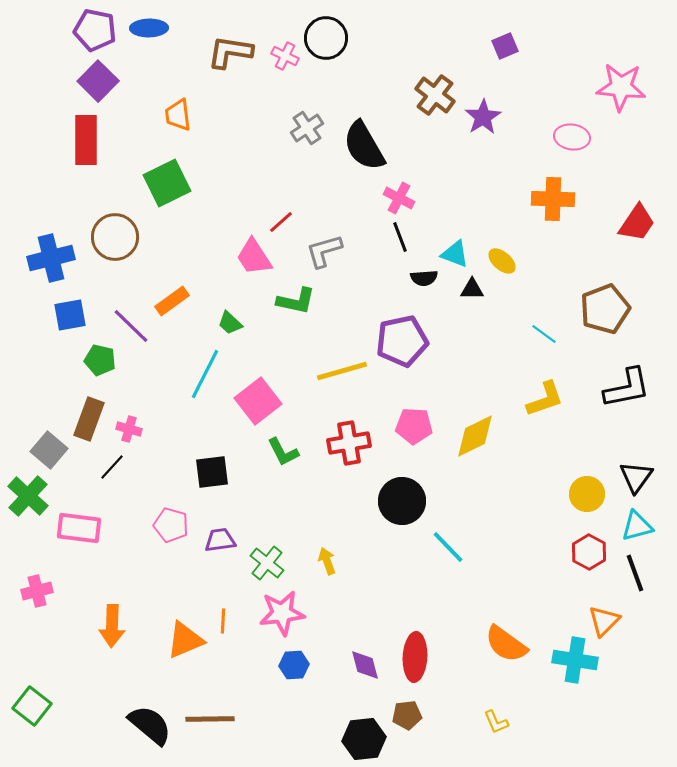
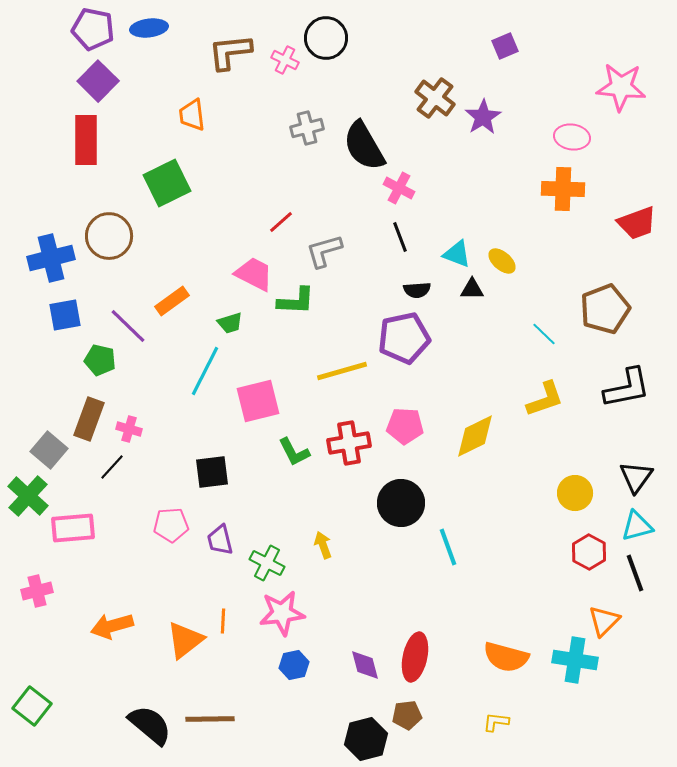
blue ellipse at (149, 28): rotated 6 degrees counterclockwise
purple pentagon at (95, 30): moved 2 px left, 1 px up
brown L-shape at (230, 52): rotated 15 degrees counterclockwise
pink cross at (285, 56): moved 4 px down
brown cross at (435, 95): moved 3 px down
orange trapezoid at (178, 115): moved 14 px right
gray cross at (307, 128): rotated 20 degrees clockwise
pink cross at (399, 198): moved 10 px up
orange cross at (553, 199): moved 10 px right, 10 px up
red trapezoid at (637, 223): rotated 36 degrees clockwise
brown circle at (115, 237): moved 6 px left, 1 px up
cyan triangle at (455, 254): moved 2 px right
pink trapezoid at (254, 257): moved 17 px down; rotated 150 degrees clockwise
black semicircle at (424, 278): moved 7 px left, 12 px down
green L-shape at (296, 301): rotated 9 degrees counterclockwise
blue square at (70, 315): moved 5 px left
green trapezoid at (230, 323): rotated 60 degrees counterclockwise
purple line at (131, 326): moved 3 px left
cyan line at (544, 334): rotated 8 degrees clockwise
purple pentagon at (402, 341): moved 2 px right, 3 px up
cyan line at (205, 374): moved 3 px up
pink square at (258, 401): rotated 24 degrees clockwise
pink pentagon at (414, 426): moved 9 px left
green L-shape at (283, 452): moved 11 px right
yellow circle at (587, 494): moved 12 px left, 1 px up
black circle at (402, 501): moved 1 px left, 2 px down
pink pentagon at (171, 525): rotated 20 degrees counterclockwise
pink rectangle at (79, 528): moved 6 px left; rotated 12 degrees counterclockwise
purple trapezoid at (220, 540): rotated 96 degrees counterclockwise
cyan line at (448, 547): rotated 24 degrees clockwise
yellow arrow at (327, 561): moved 4 px left, 16 px up
green cross at (267, 563): rotated 12 degrees counterclockwise
orange arrow at (112, 626): rotated 72 degrees clockwise
orange triangle at (185, 640): rotated 15 degrees counterclockwise
orange semicircle at (506, 644): moved 13 px down; rotated 21 degrees counterclockwise
red ellipse at (415, 657): rotated 9 degrees clockwise
blue hexagon at (294, 665): rotated 8 degrees counterclockwise
yellow L-shape at (496, 722): rotated 120 degrees clockwise
black hexagon at (364, 739): moved 2 px right; rotated 9 degrees counterclockwise
